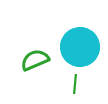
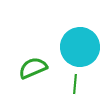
green semicircle: moved 2 px left, 8 px down
